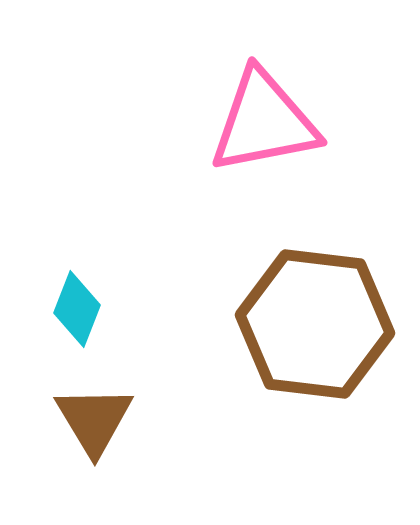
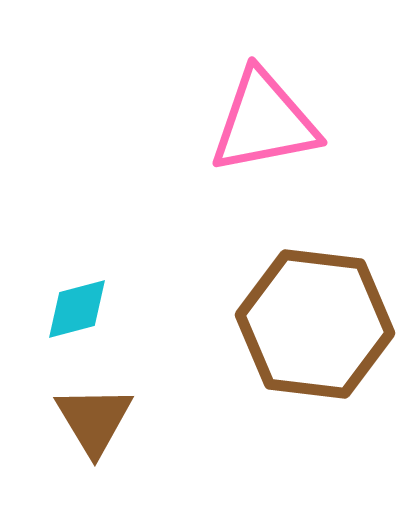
cyan diamond: rotated 54 degrees clockwise
